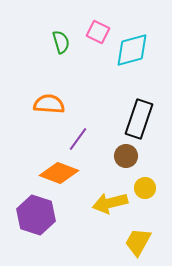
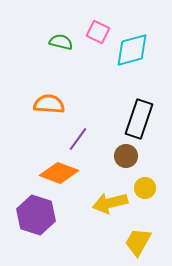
green semicircle: rotated 60 degrees counterclockwise
